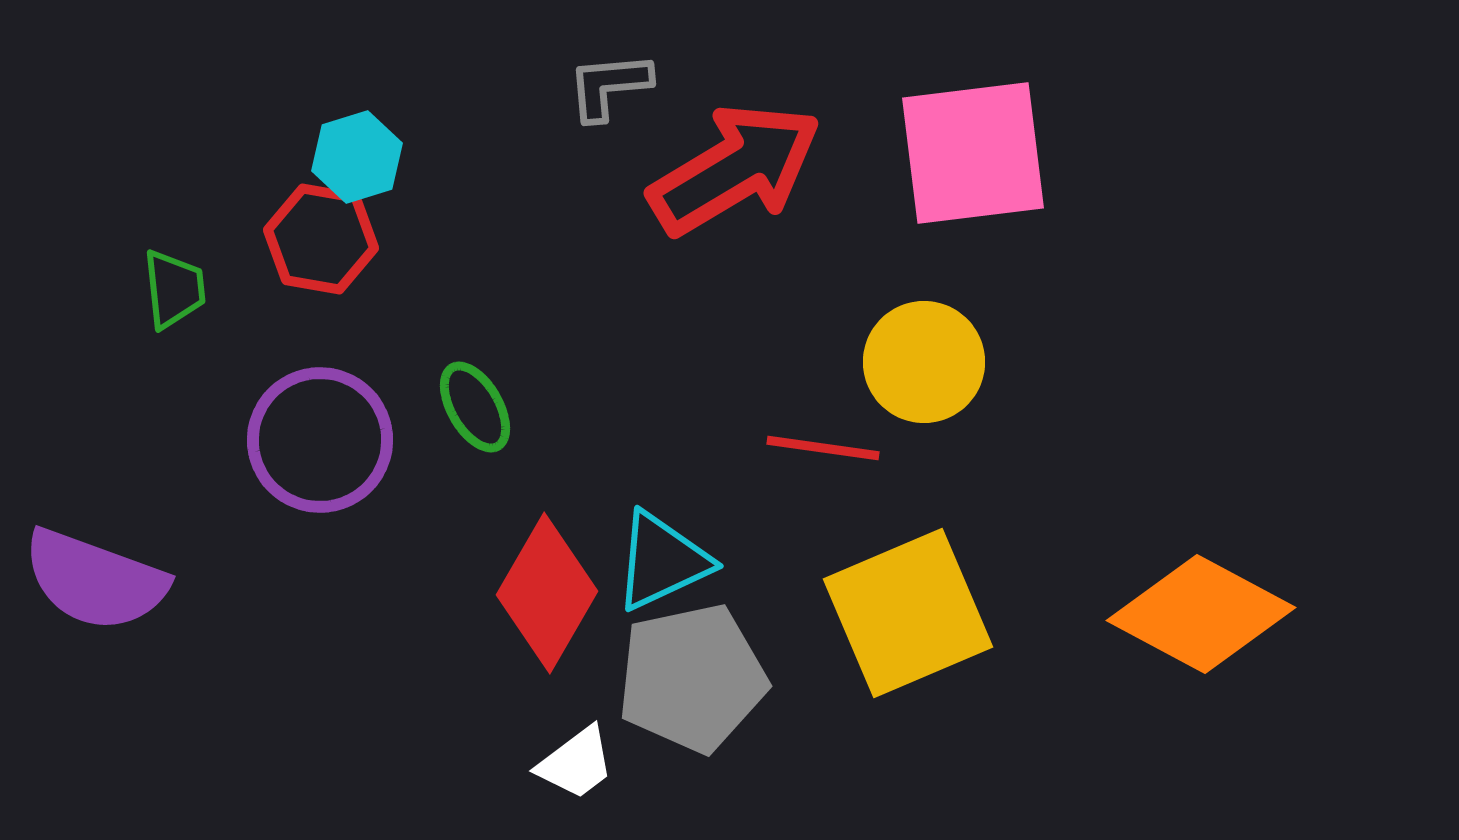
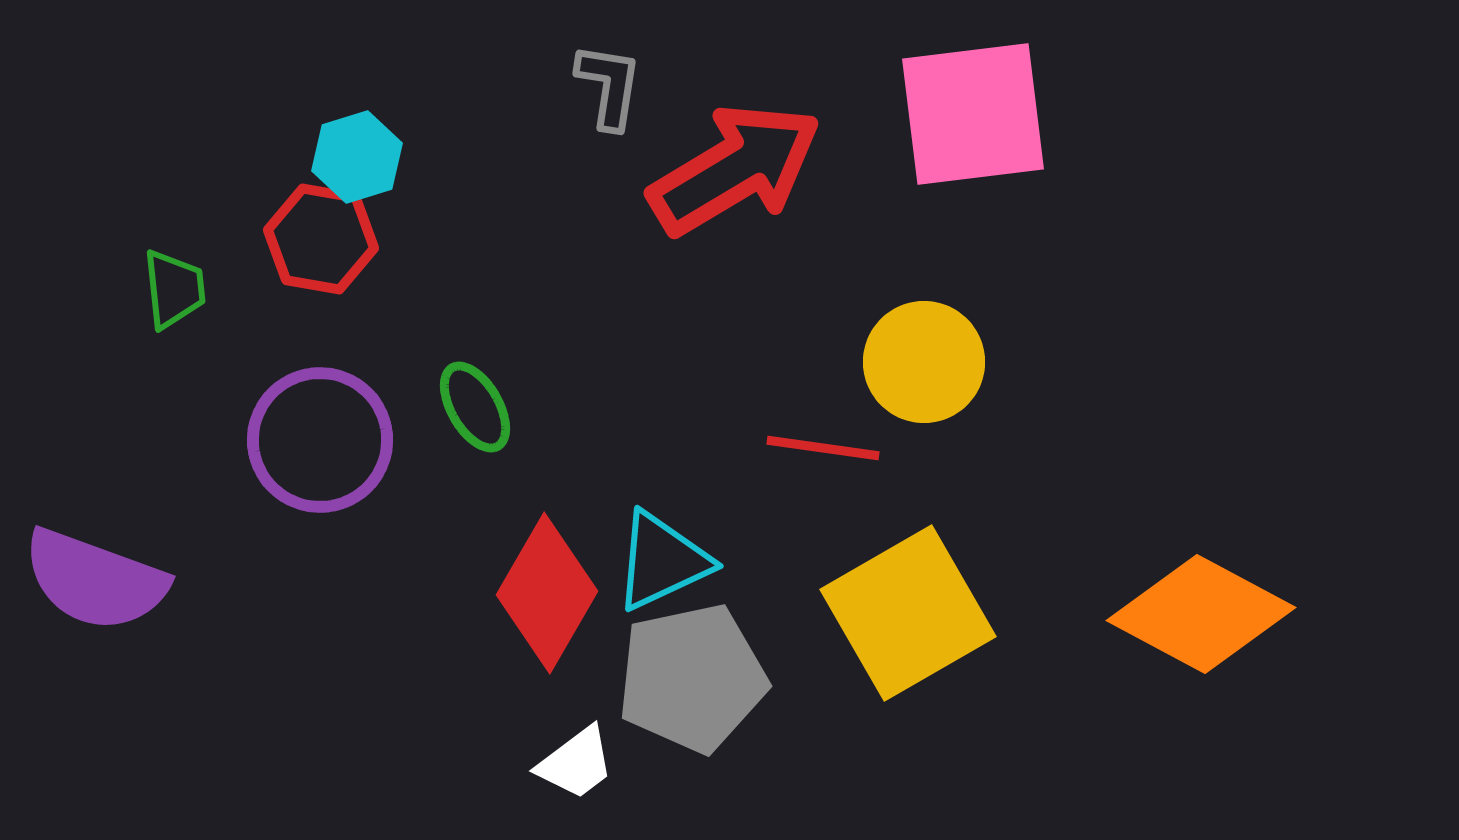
gray L-shape: rotated 104 degrees clockwise
pink square: moved 39 px up
yellow square: rotated 7 degrees counterclockwise
